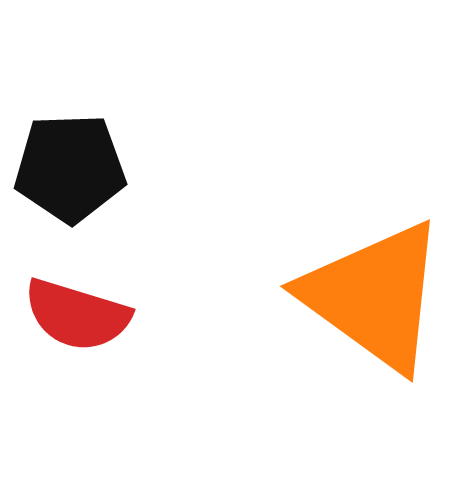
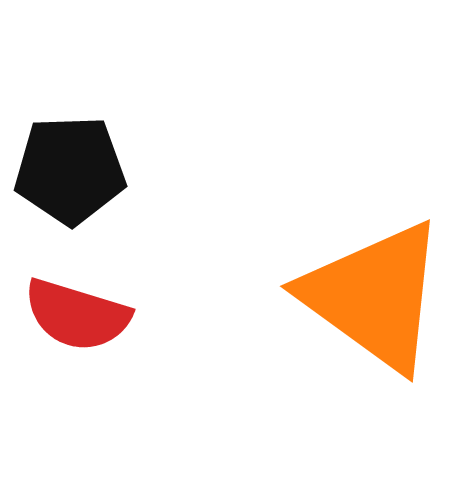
black pentagon: moved 2 px down
